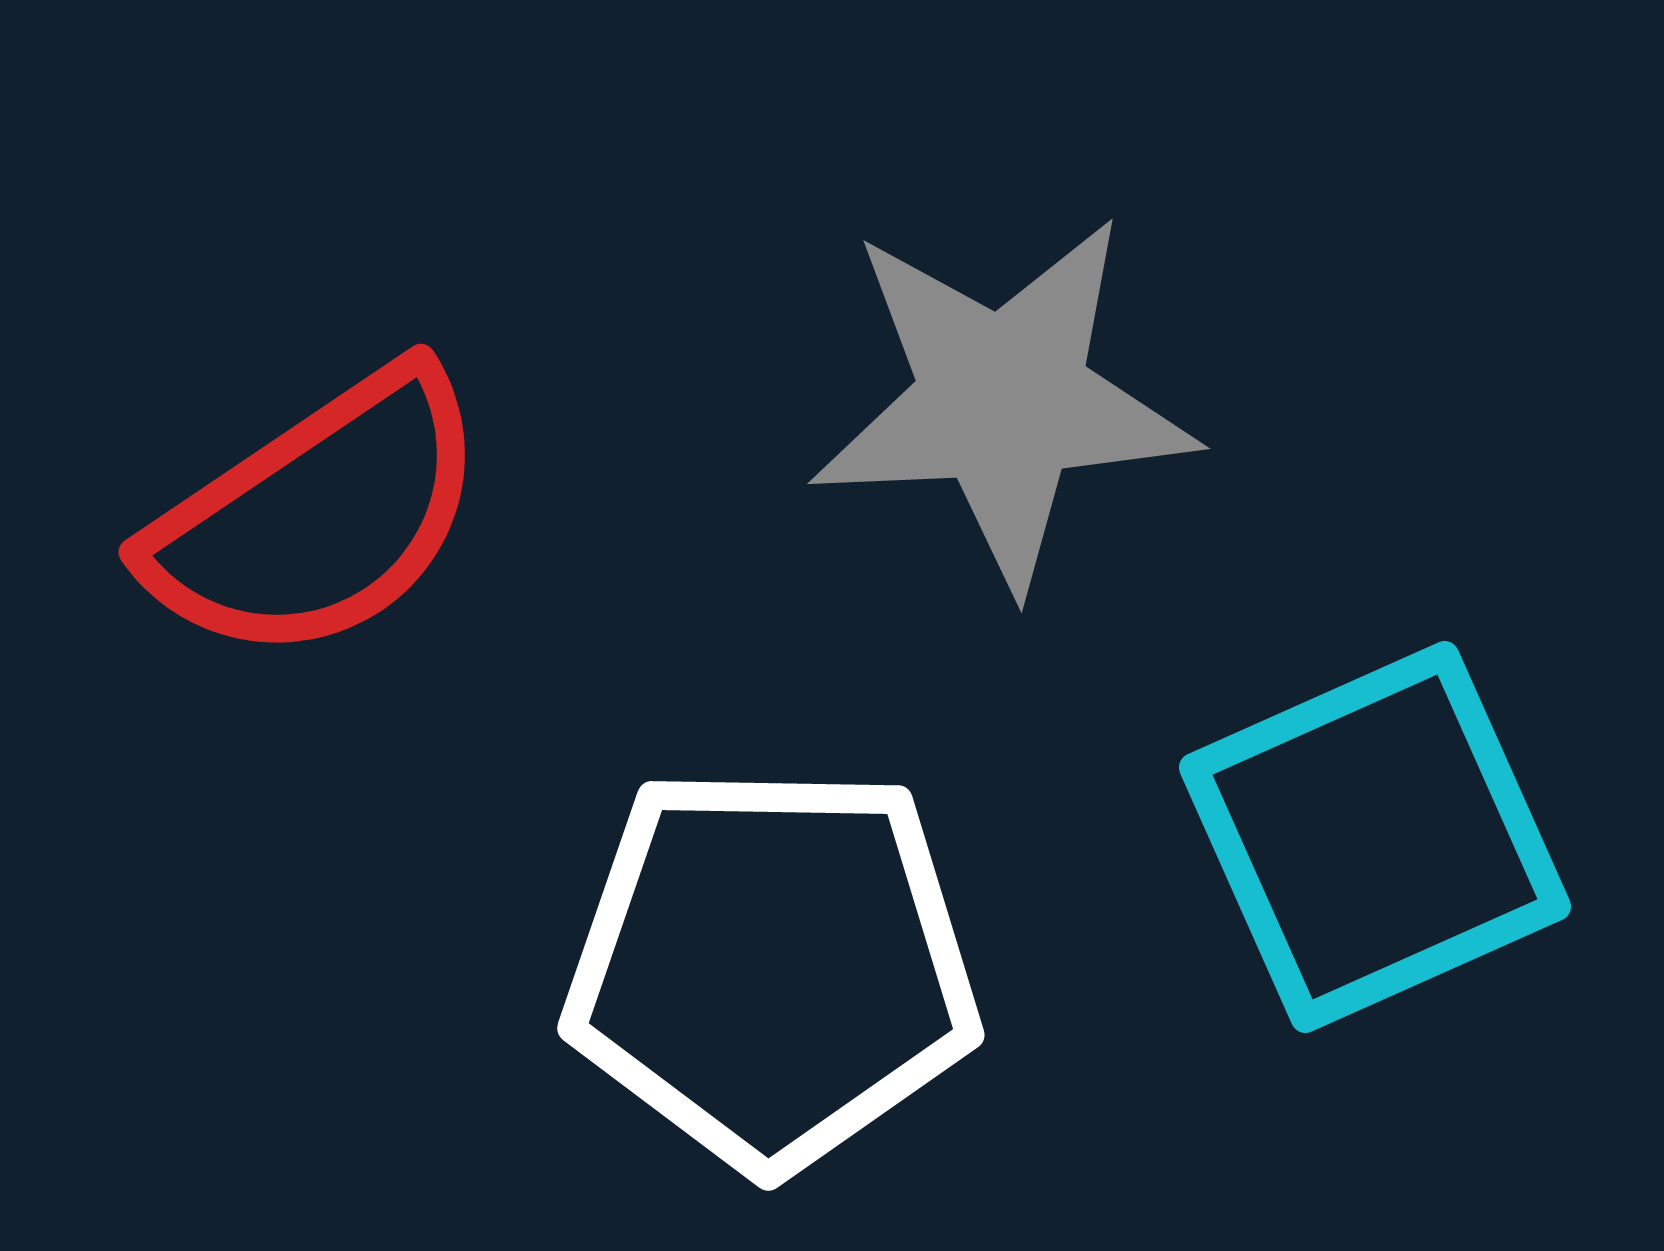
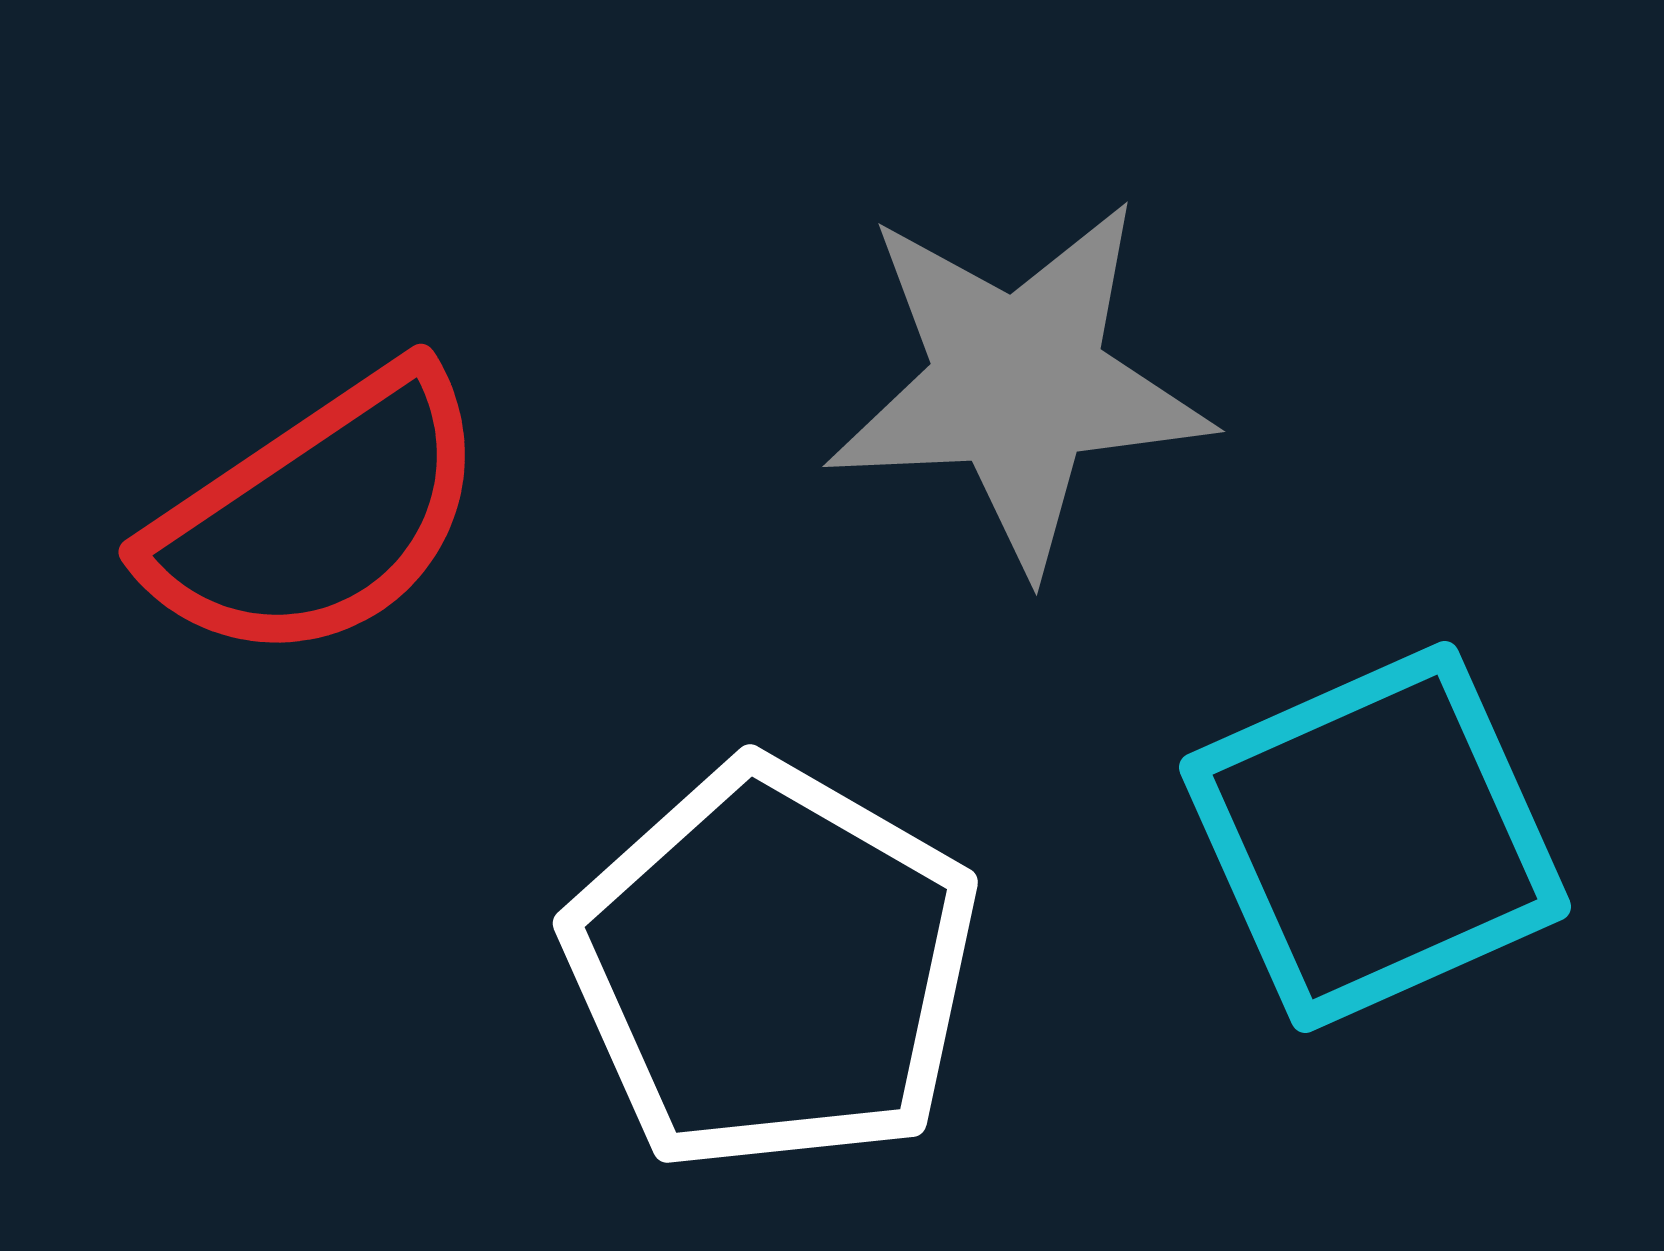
gray star: moved 15 px right, 17 px up
white pentagon: rotated 29 degrees clockwise
